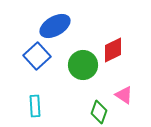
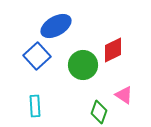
blue ellipse: moved 1 px right
